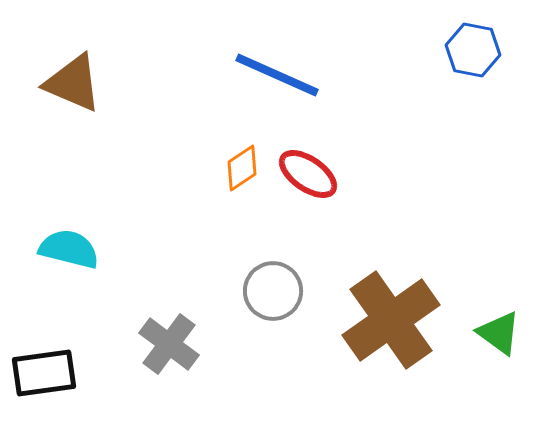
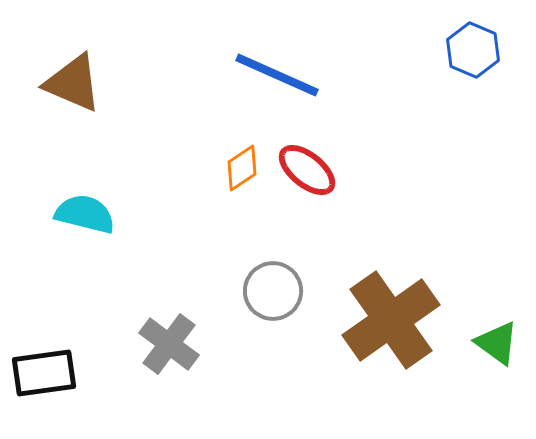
blue hexagon: rotated 12 degrees clockwise
red ellipse: moved 1 px left, 4 px up; rotated 4 degrees clockwise
cyan semicircle: moved 16 px right, 35 px up
green triangle: moved 2 px left, 10 px down
